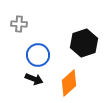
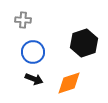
gray cross: moved 4 px right, 4 px up
blue circle: moved 5 px left, 3 px up
orange diamond: rotated 24 degrees clockwise
